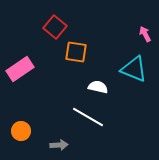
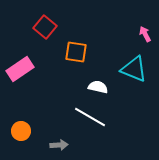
red square: moved 10 px left
white line: moved 2 px right
